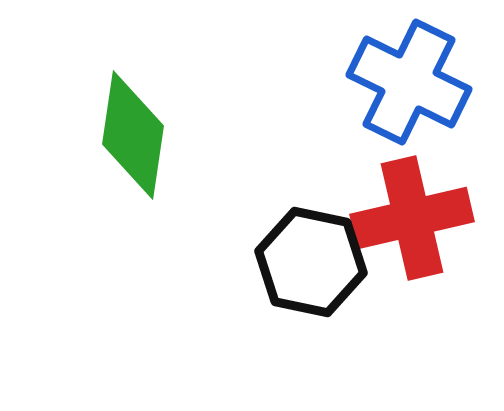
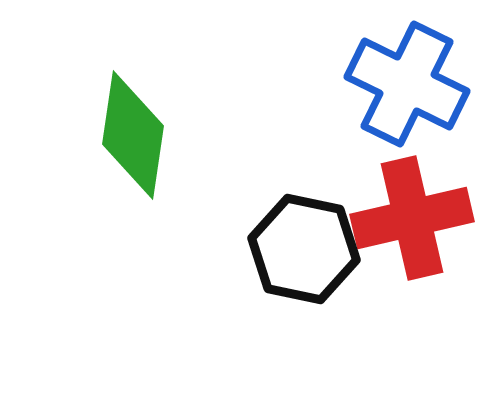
blue cross: moved 2 px left, 2 px down
black hexagon: moved 7 px left, 13 px up
